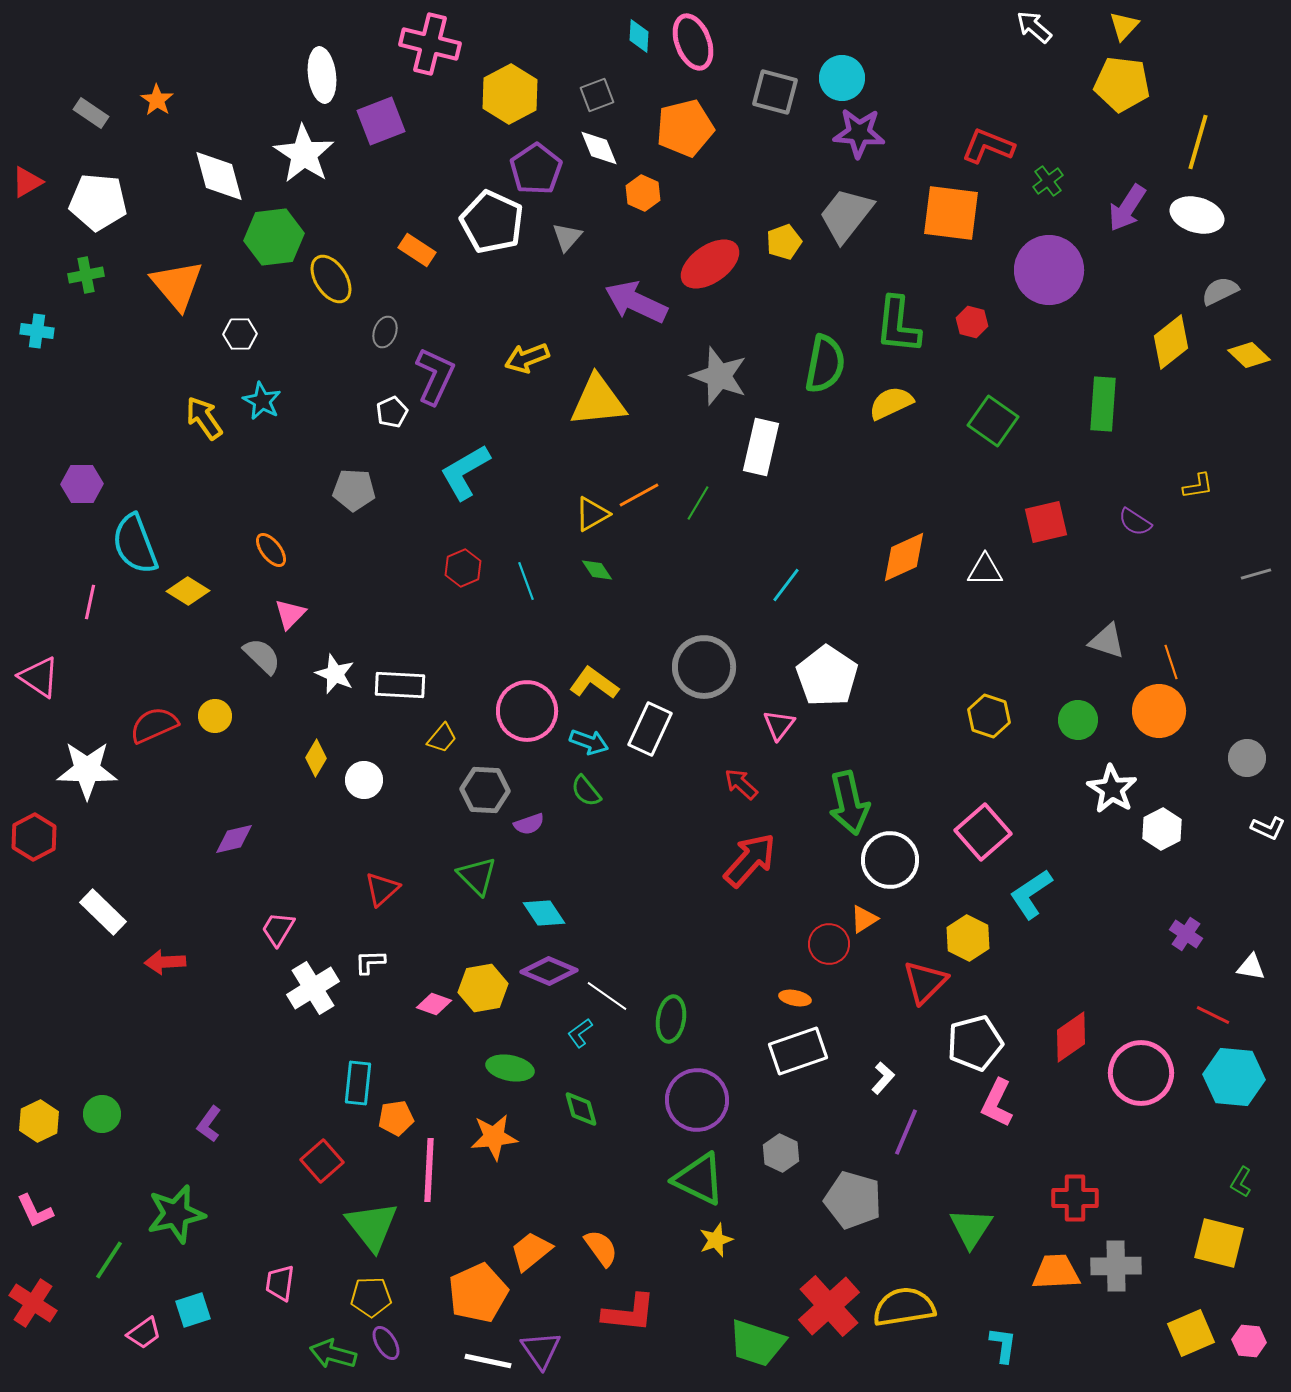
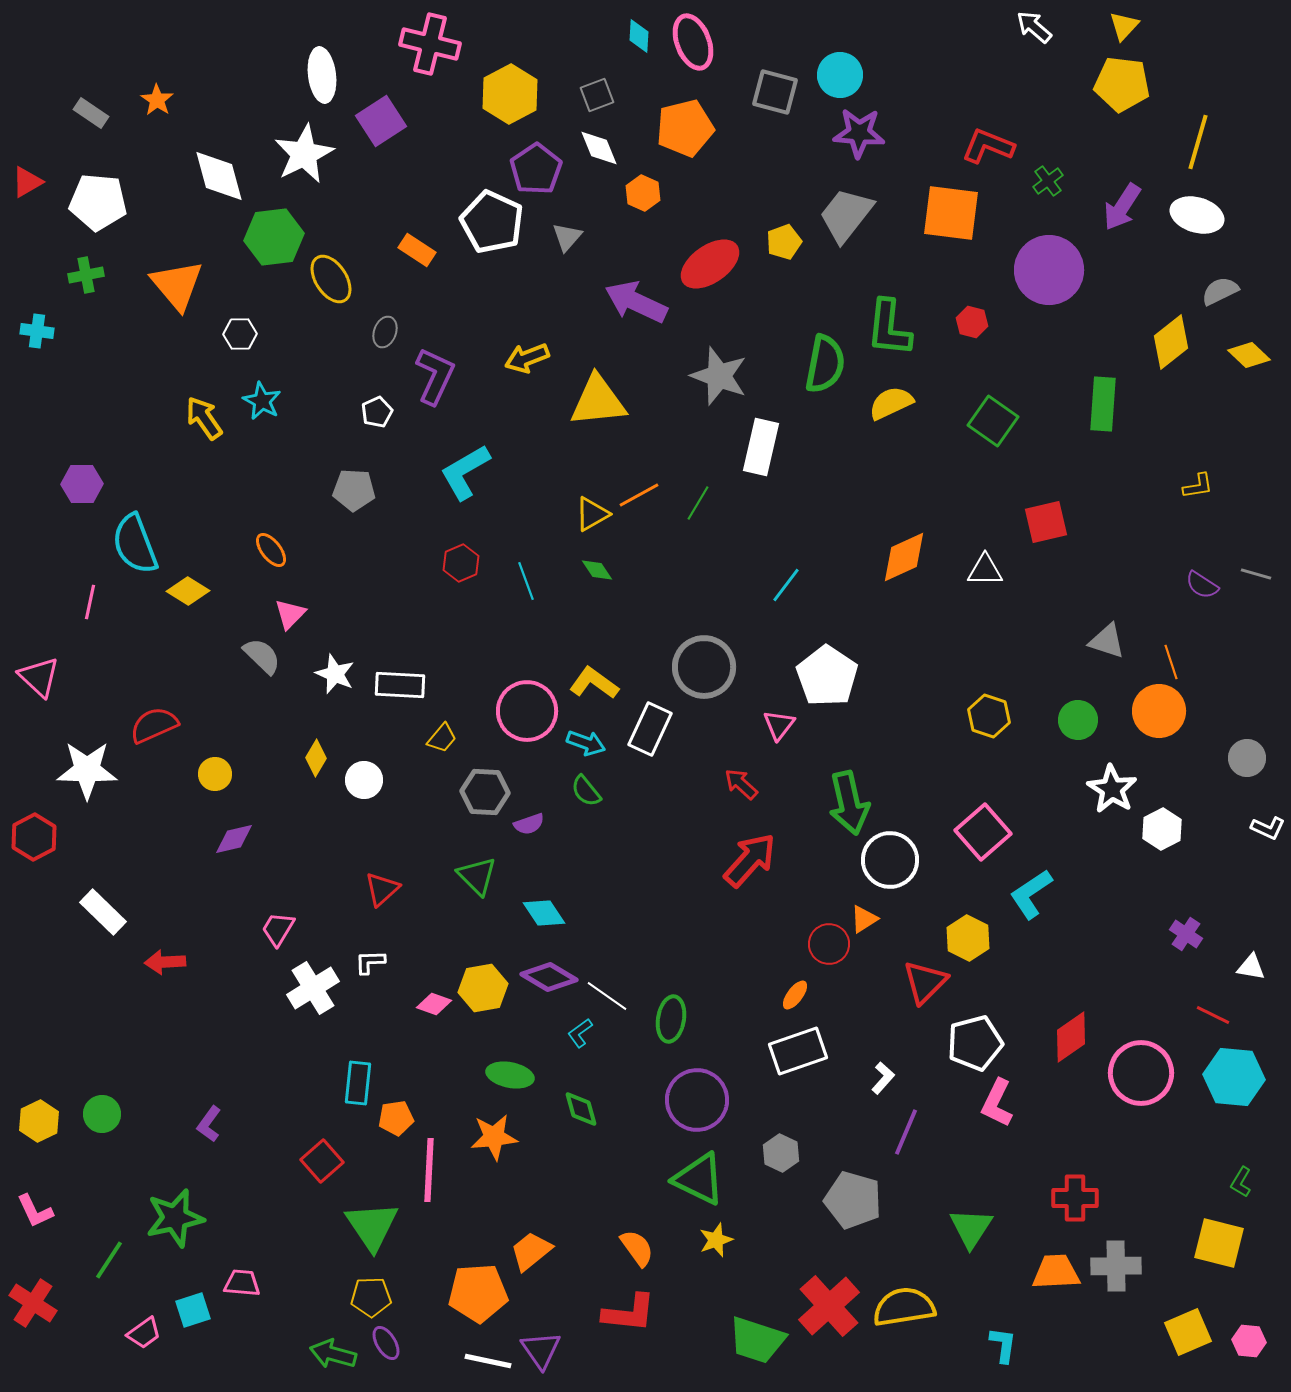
cyan circle at (842, 78): moved 2 px left, 3 px up
purple square at (381, 121): rotated 12 degrees counterclockwise
white star at (304, 154): rotated 12 degrees clockwise
purple arrow at (1127, 208): moved 5 px left, 1 px up
green L-shape at (898, 325): moved 9 px left, 3 px down
white pentagon at (392, 412): moved 15 px left
purple semicircle at (1135, 522): moved 67 px right, 63 px down
red hexagon at (463, 568): moved 2 px left, 5 px up
gray line at (1256, 574): rotated 32 degrees clockwise
pink triangle at (39, 677): rotated 9 degrees clockwise
yellow circle at (215, 716): moved 58 px down
cyan arrow at (589, 742): moved 3 px left, 1 px down
gray hexagon at (485, 790): moved 2 px down
purple diamond at (549, 971): moved 6 px down; rotated 8 degrees clockwise
orange ellipse at (795, 998): moved 3 px up; rotated 64 degrees counterclockwise
green ellipse at (510, 1068): moved 7 px down
green star at (176, 1214): moved 1 px left, 4 px down
green triangle at (372, 1226): rotated 4 degrees clockwise
orange semicircle at (601, 1248): moved 36 px right
pink trapezoid at (280, 1283): moved 38 px left; rotated 87 degrees clockwise
orange pentagon at (478, 1293): rotated 20 degrees clockwise
yellow square at (1191, 1333): moved 3 px left, 1 px up
green trapezoid at (757, 1343): moved 3 px up
